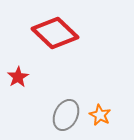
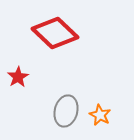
gray ellipse: moved 4 px up; rotated 12 degrees counterclockwise
